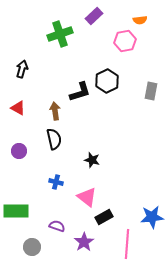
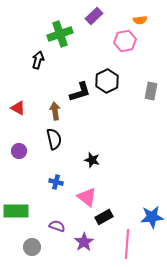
black arrow: moved 16 px right, 9 px up
